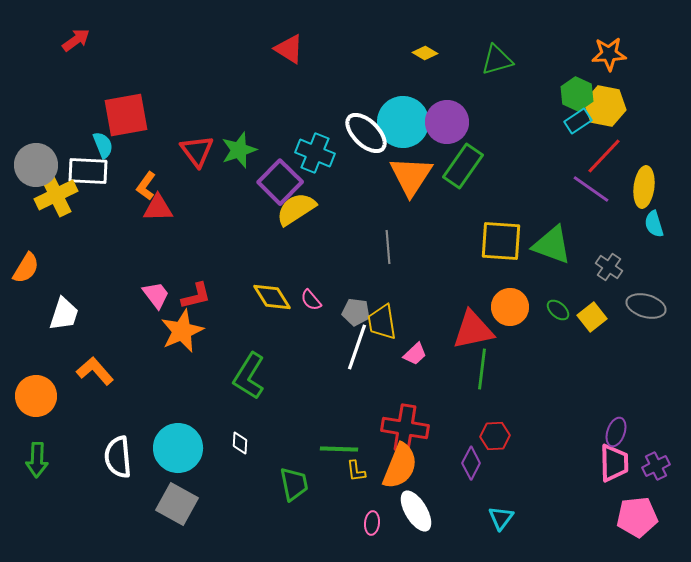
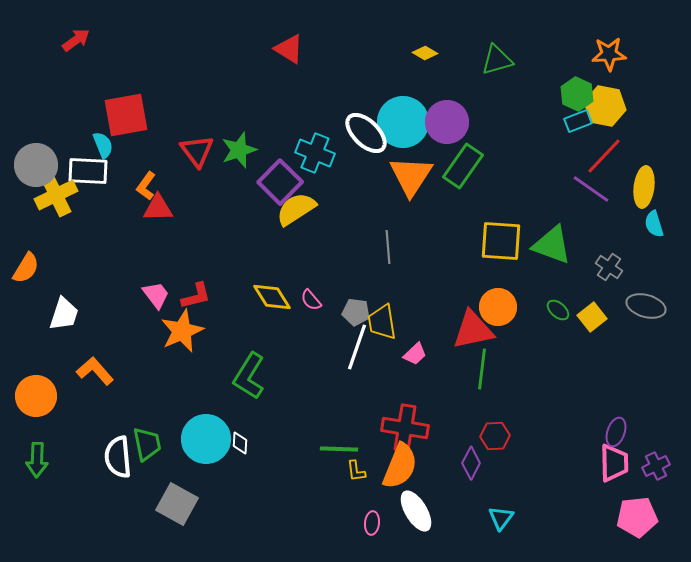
cyan rectangle at (578, 121): rotated 12 degrees clockwise
orange circle at (510, 307): moved 12 px left
cyan circle at (178, 448): moved 28 px right, 9 px up
green trapezoid at (294, 484): moved 147 px left, 40 px up
